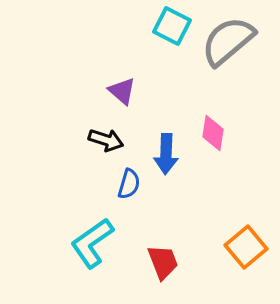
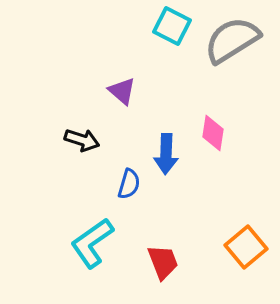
gray semicircle: moved 4 px right, 1 px up; rotated 8 degrees clockwise
black arrow: moved 24 px left
